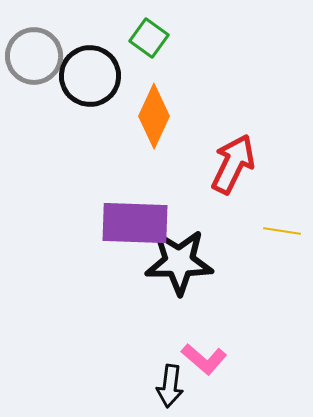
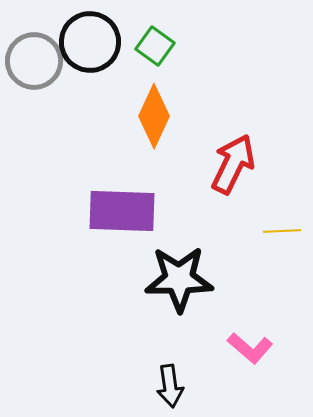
green square: moved 6 px right, 8 px down
gray circle: moved 5 px down
black circle: moved 34 px up
purple rectangle: moved 13 px left, 12 px up
yellow line: rotated 12 degrees counterclockwise
black star: moved 17 px down
pink L-shape: moved 46 px right, 11 px up
black arrow: rotated 15 degrees counterclockwise
